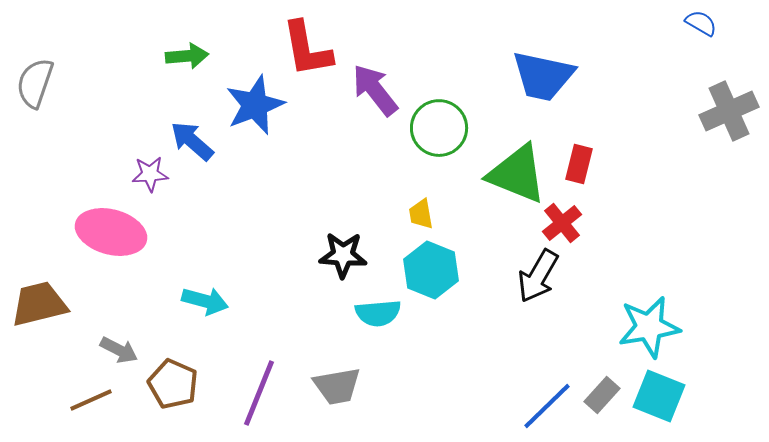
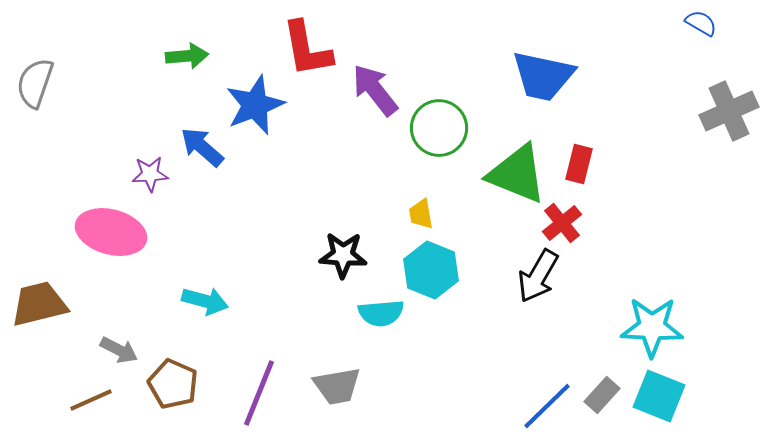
blue arrow: moved 10 px right, 6 px down
cyan semicircle: moved 3 px right
cyan star: moved 3 px right; rotated 12 degrees clockwise
